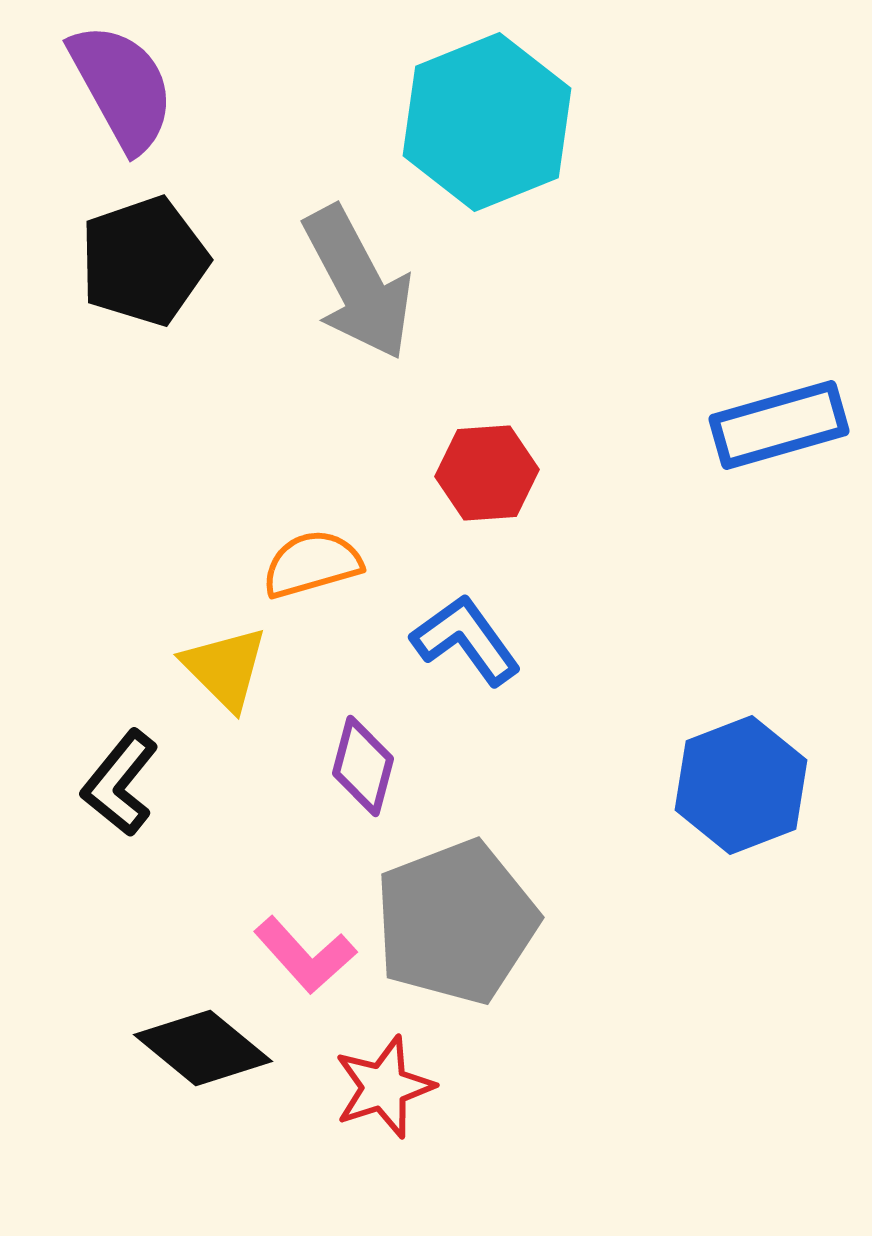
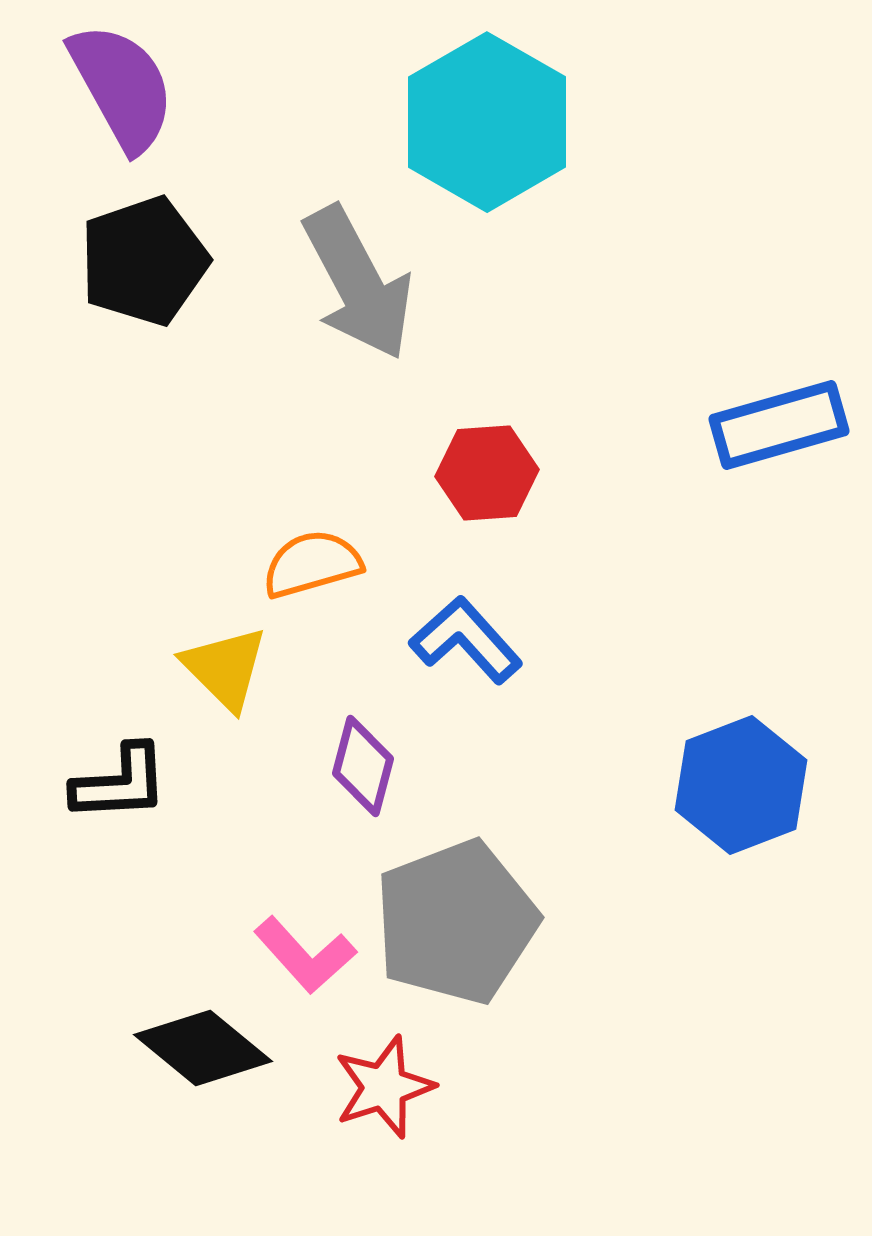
cyan hexagon: rotated 8 degrees counterclockwise
blue L-shape: rotated 6 degrees counterclockwise
black L-shape: rotated 132 degrees counterclockwise
